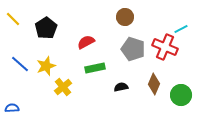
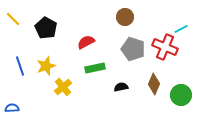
black pentagon: rotated 10 degrees counterclockwise
blue line: moved 2 px down; rotated 30 degrees clockwise
